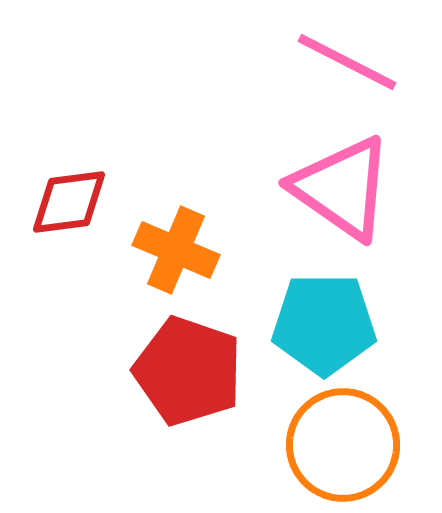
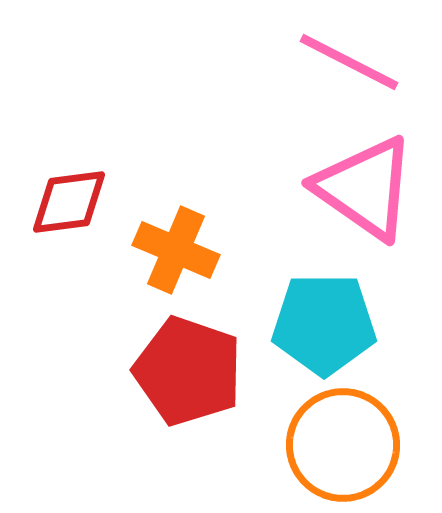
pink line: moved 2 px right
pink triangle: moved 23 px right
